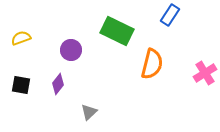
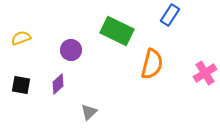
purple diamond: rotated 10 degrees clockwise
